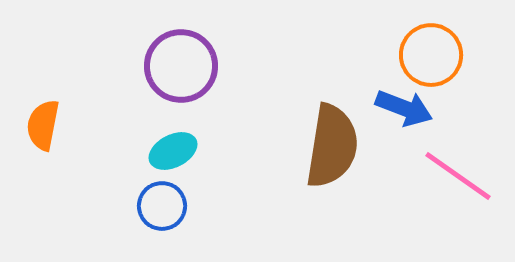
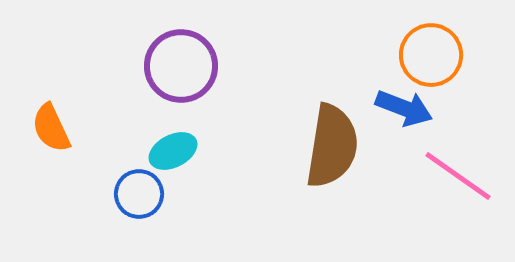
orange semicircle: moved 8 px right, 3 px down; rotated 36 degrees counterclockwise
blue circle: moved 23 px left, 12 px up
